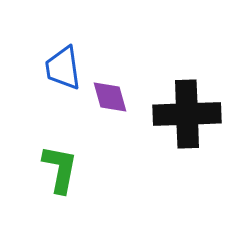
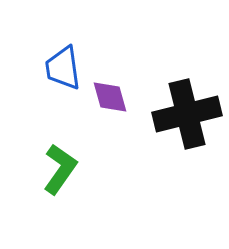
black cross: rotated 12 degrees counterclockwise
green L-shape: rotated 24 degrees clockwise
